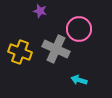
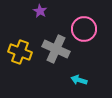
purple star: rotated 16 degrees clockwise
pink circle: moved 5 px right
